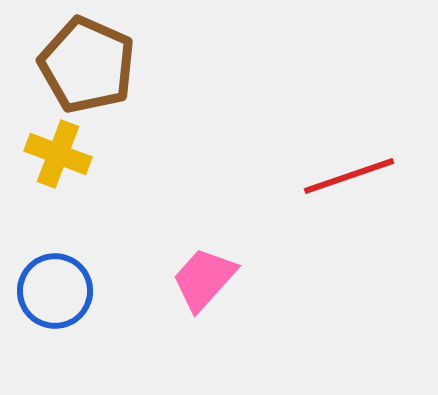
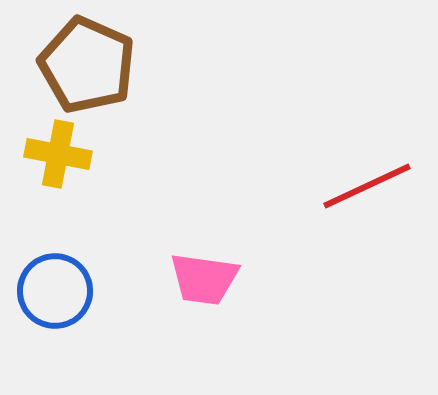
yellow cross: rotated 10 degrees counterclockwise
red line: moved 18 px right, 10 px down; rotated 6 degrees counterclockwise
pink trapezoid: rotated 124 degrees counterclockwise
